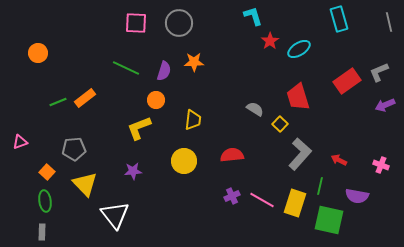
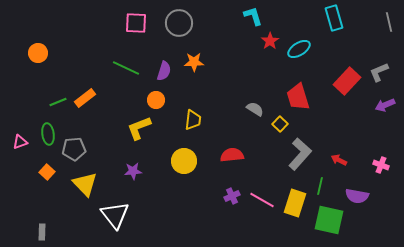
cyan rectangle at (339, 19): moved 5 px left, 1 px up
red rectangle at (347, 81): rotated 12 degrees counterclockwise
green ellipse at (45, 201): moved 3 px right, 67 px up
